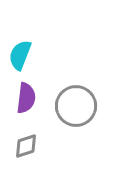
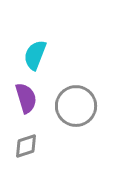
cyan semicircle: moved 15 px right
purple semicircle: rotated 24 degrees counterclockwise
